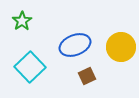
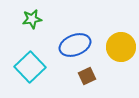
green star: moved 10 px right, 2 px up; rotated 24 degrees clockwise
